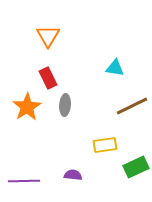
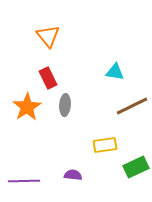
orange triangle: rotated 10 degrees counterclockwise
cyan triangle: moved 4 px down
